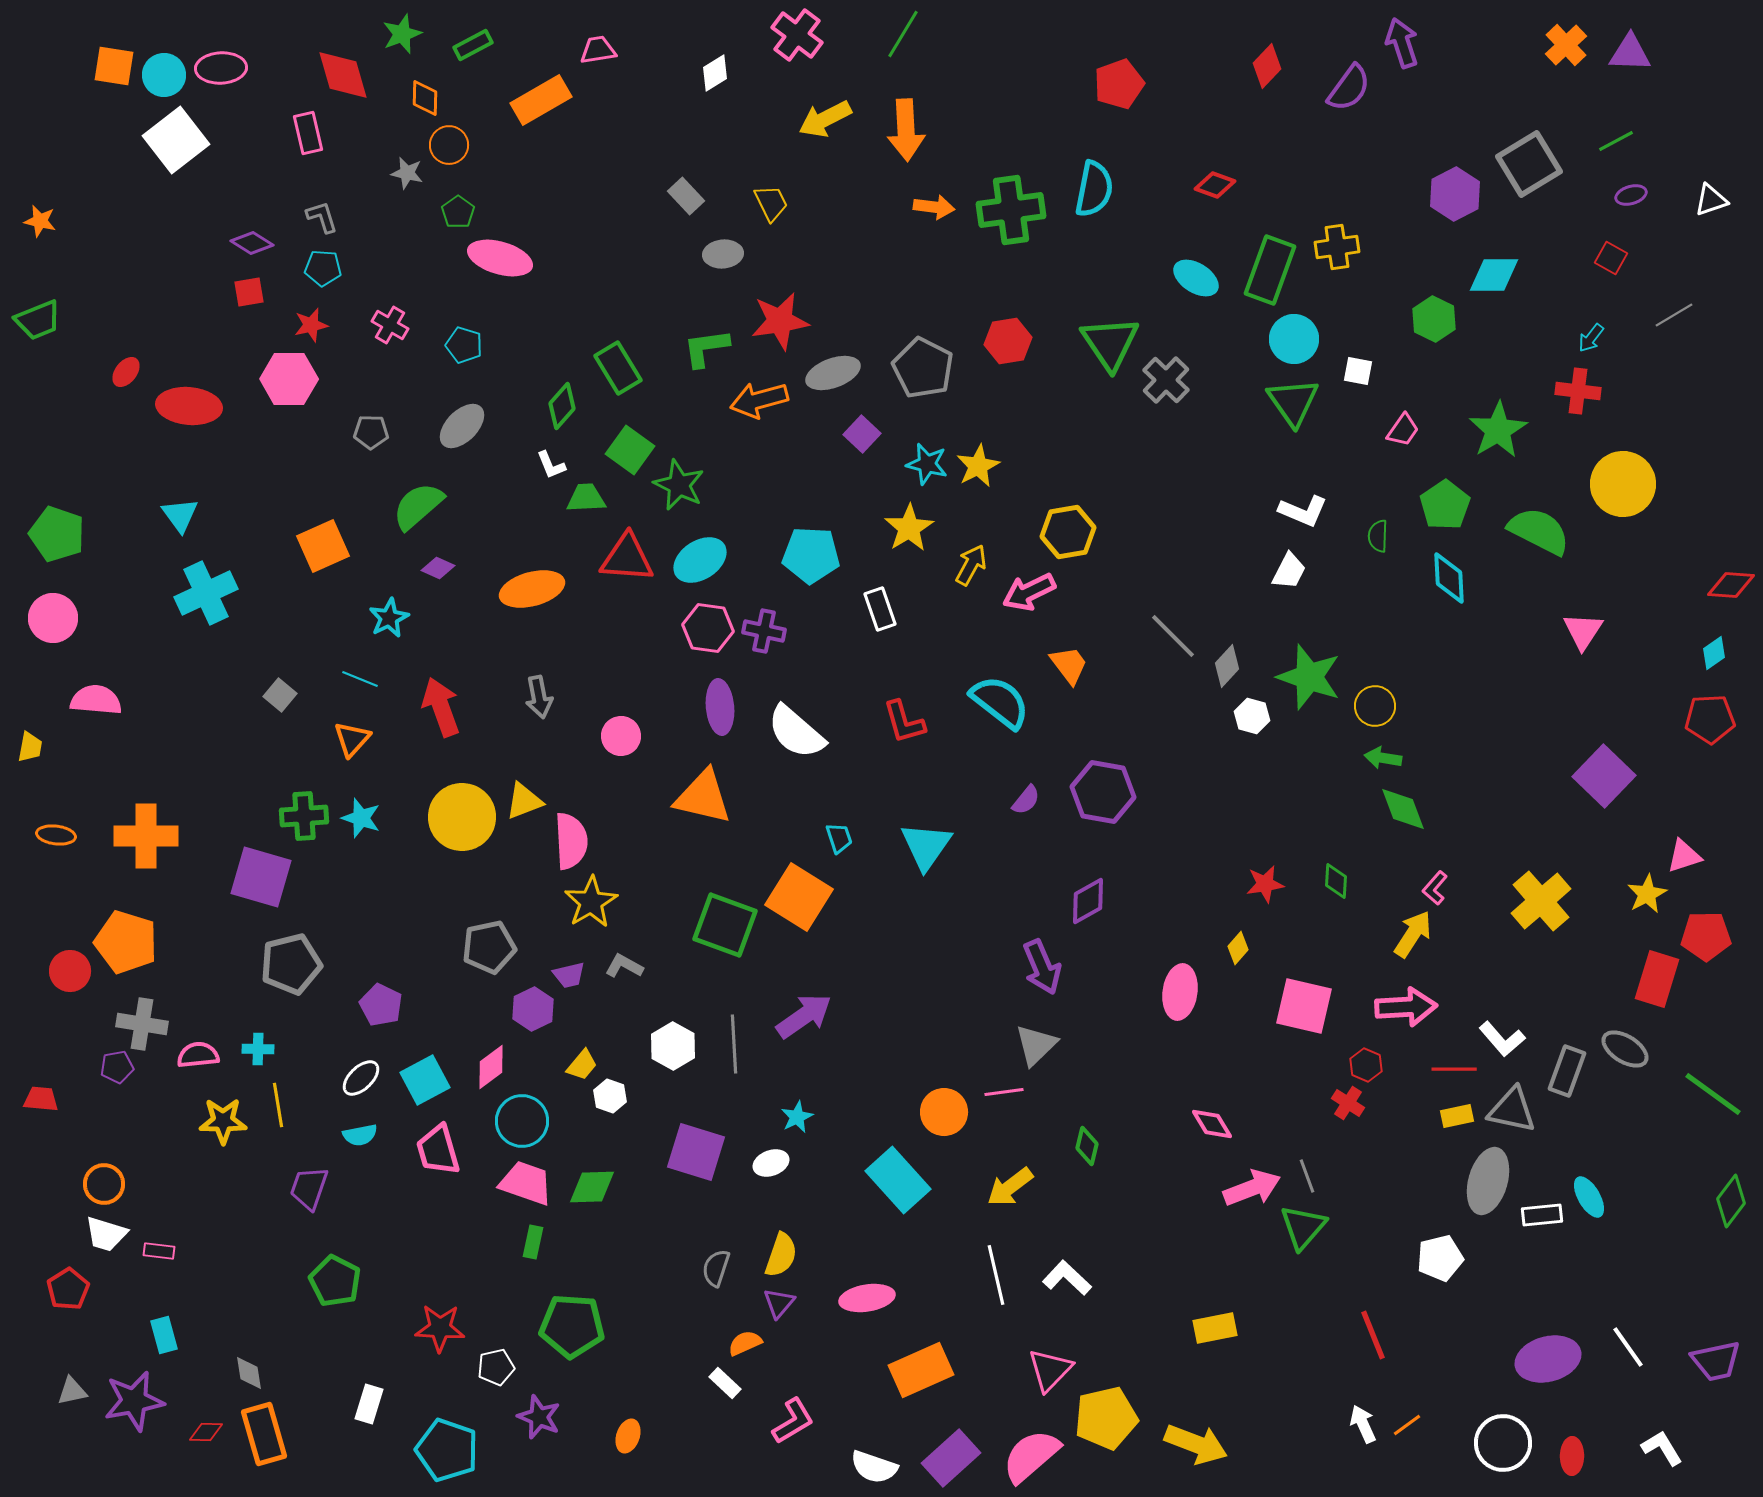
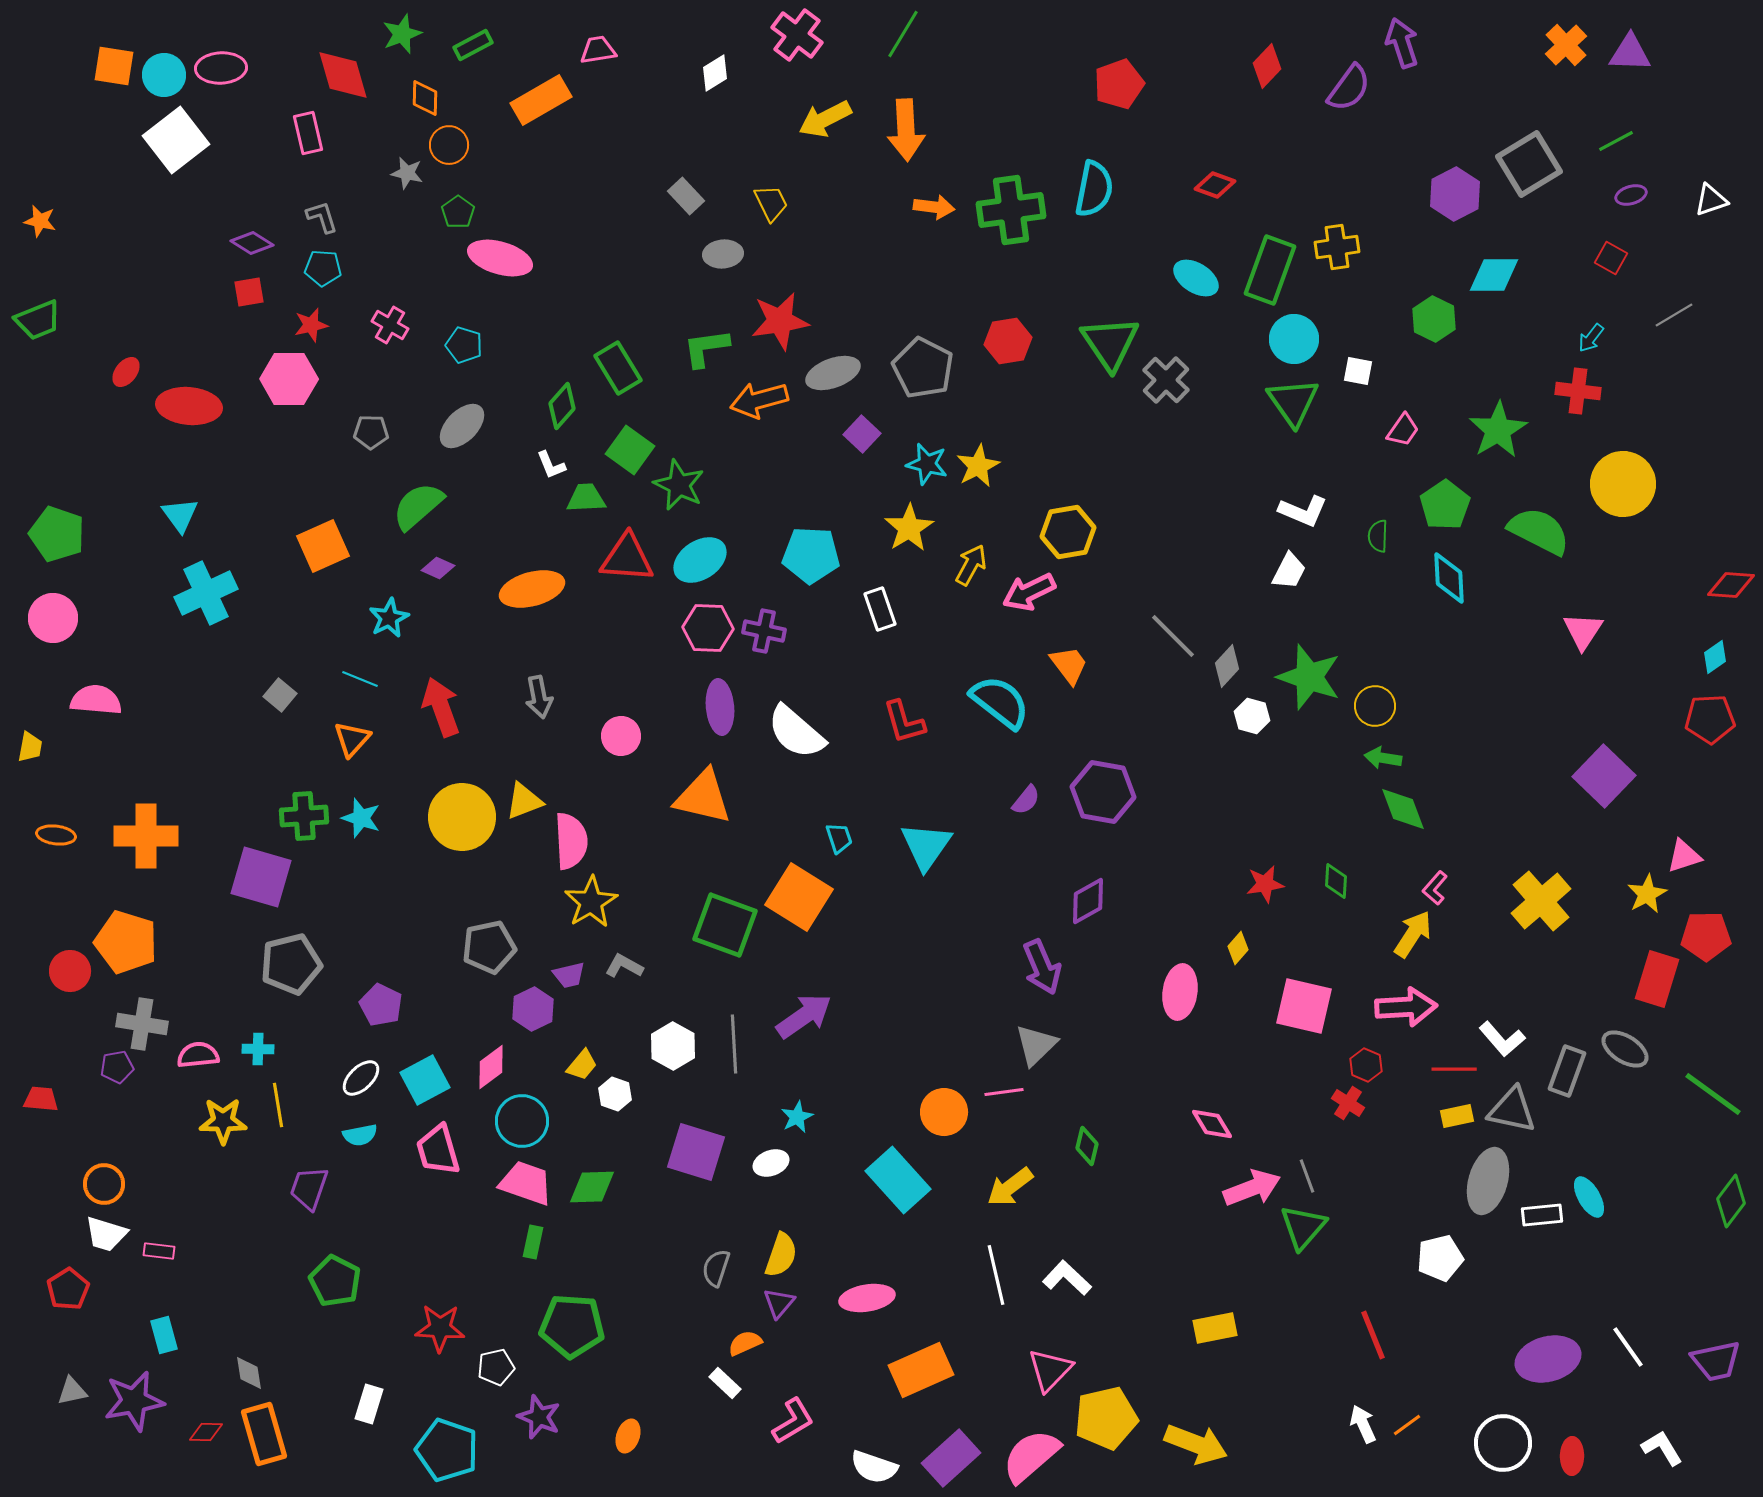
pink hexagon at (708, 628): rotated 6 degrees counterclockwise
cyan diamond at (1714, 653): moved 1 px right, 4 px down
white hexagon at (610, 1096): moved 5 px right, 2 px up
